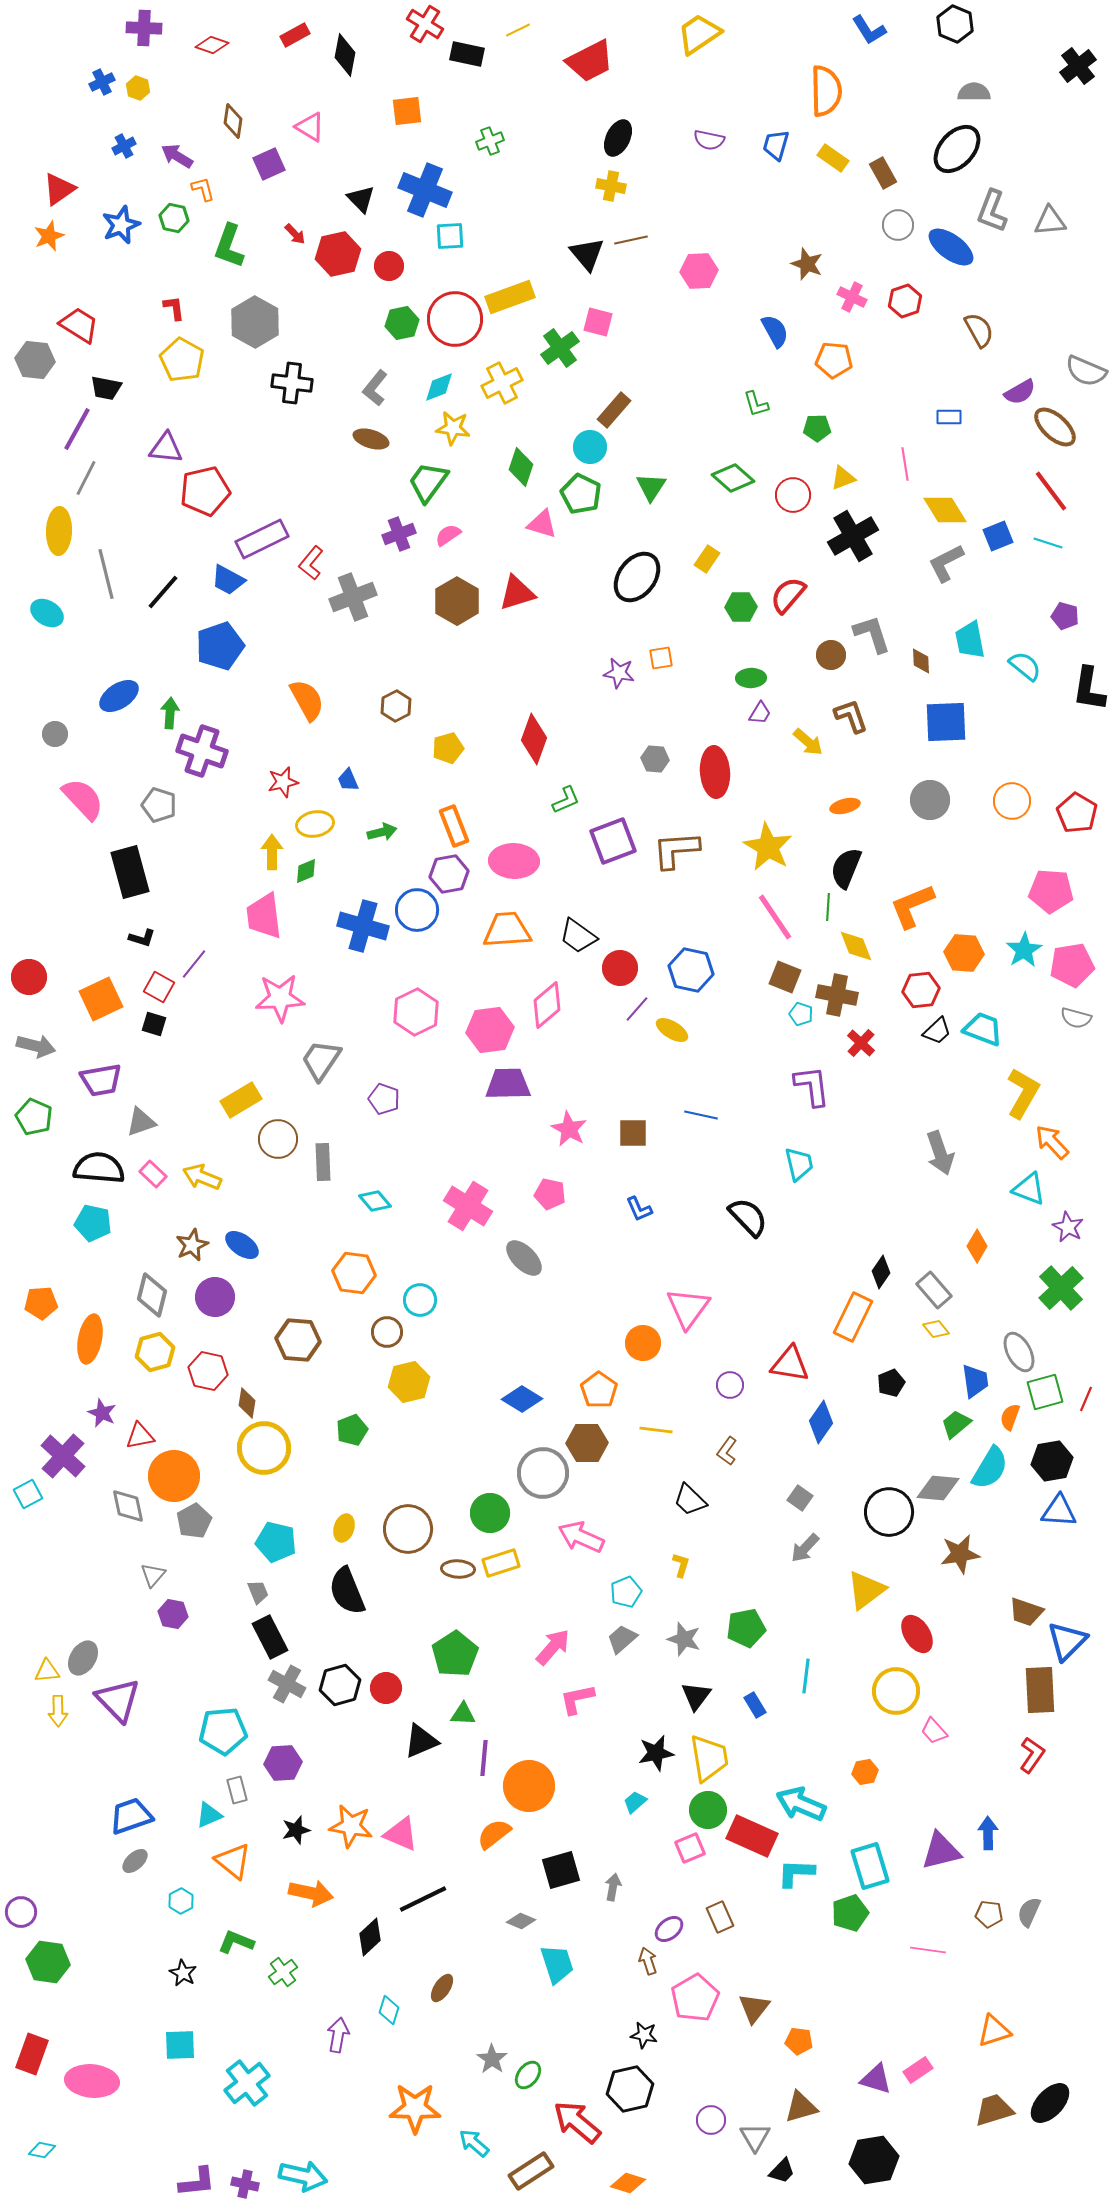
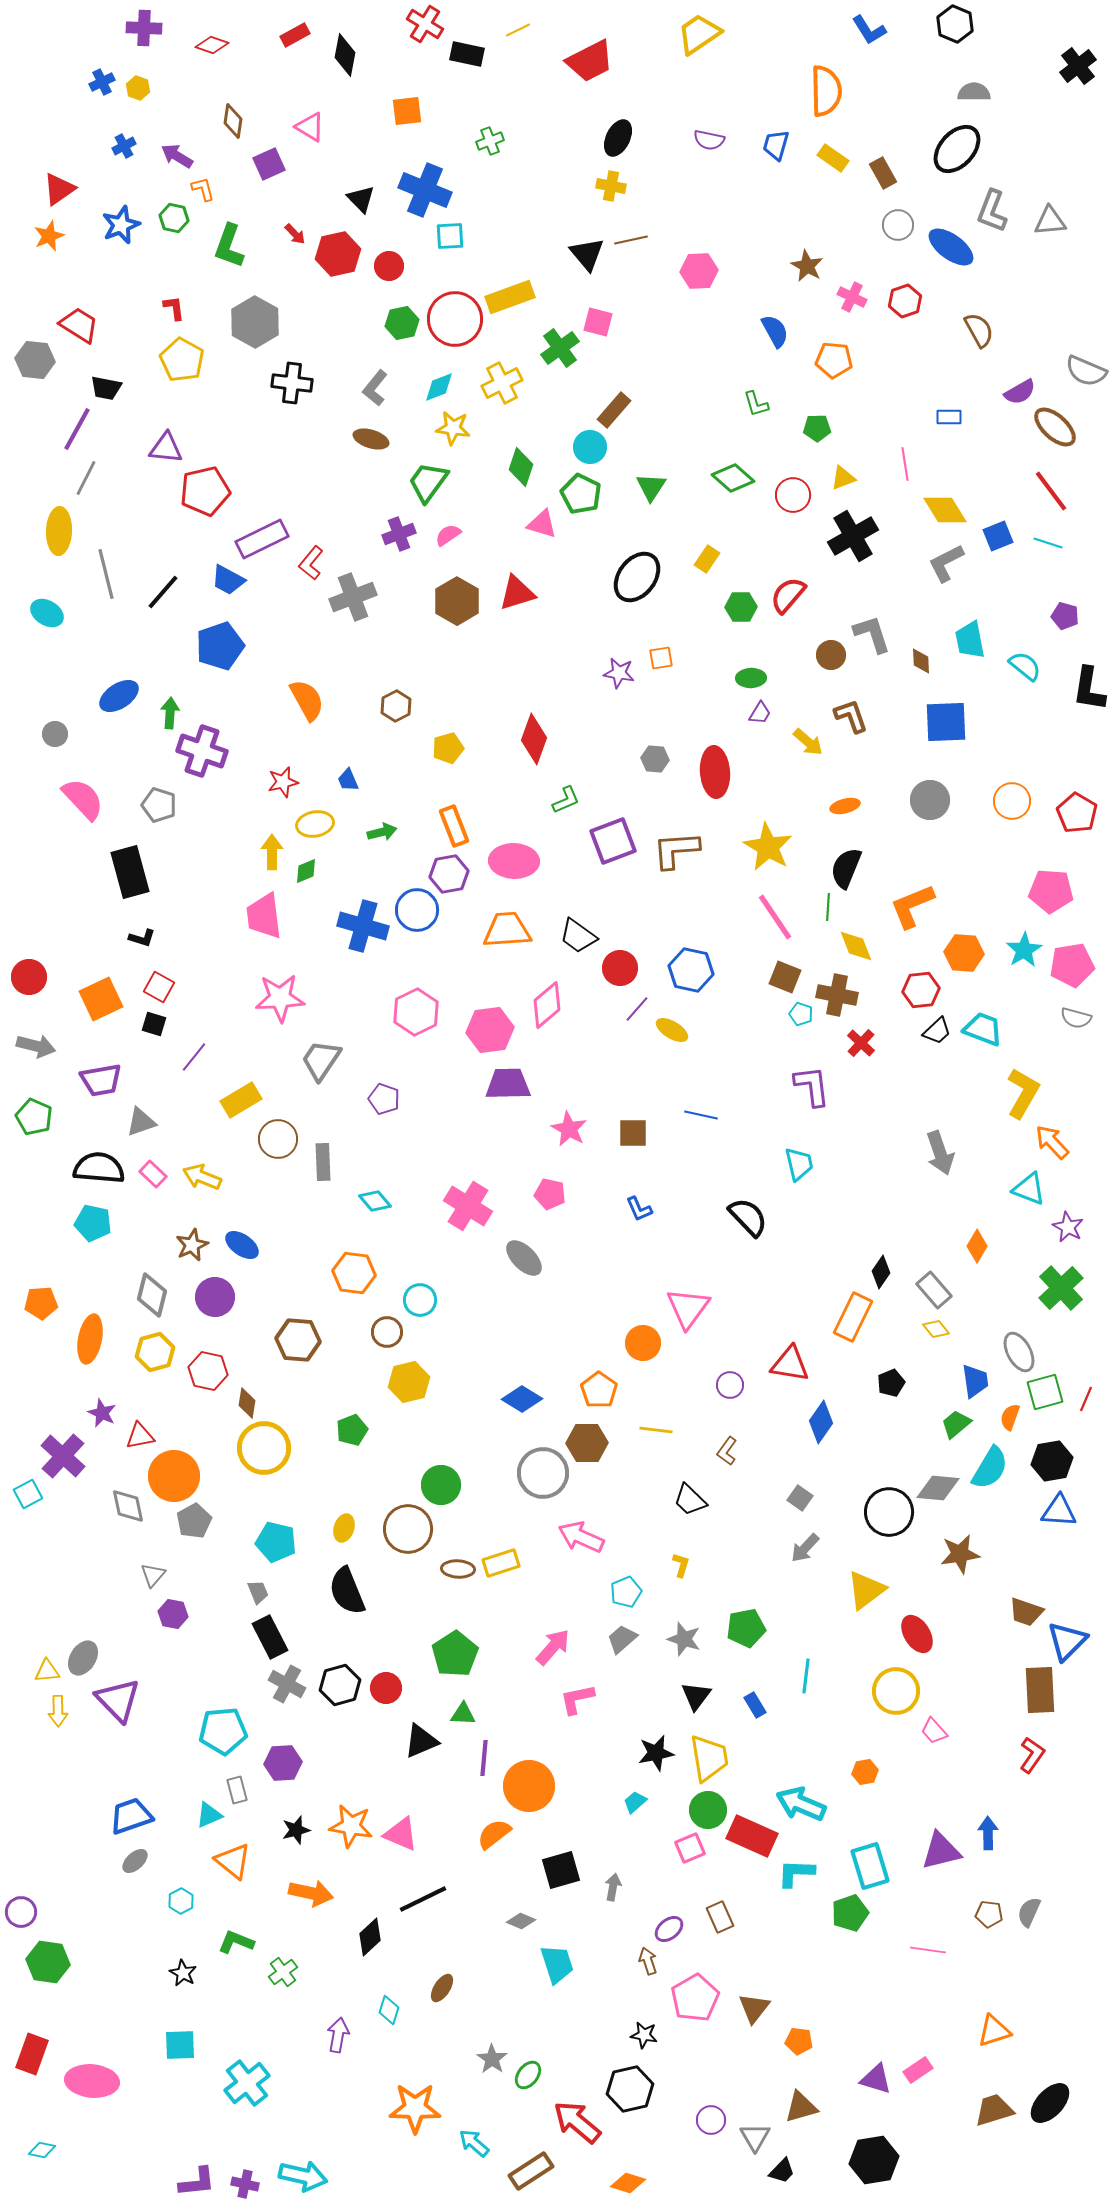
brown star at (807, 264): moved 2 px down; rotated 8 degrees clockwise
purple line at (194, 964): moved 93 px down
green circle at (490, 1513): moved 49 px left, 28 px up
